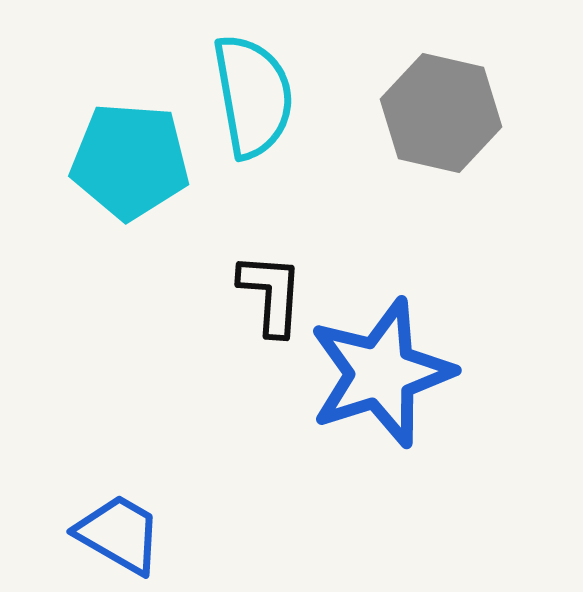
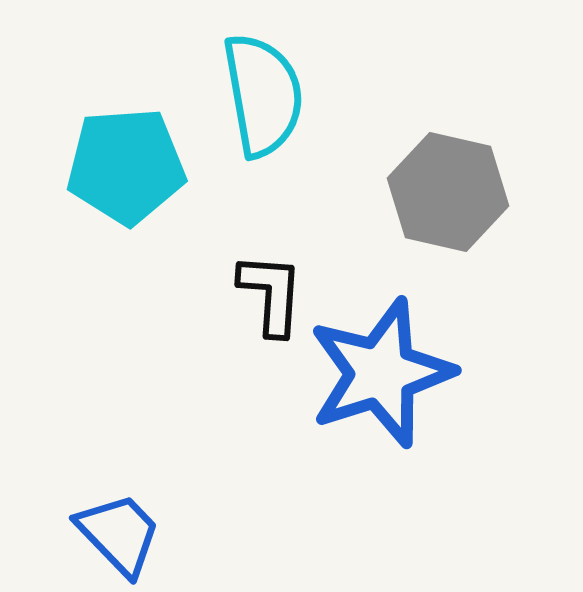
cyan semicircle: moved 10 px right, 1 px up
gray hexagon: moved 7 px right, 79 px down
cyan pentagon: moved 4 px left, 5 px down; rotated 8 degrees counterclockwise
blue trapezoid: rotated 16 degrees clockwise
